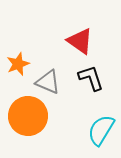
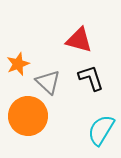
red triangle: moved 1 px left, 1 px up; rotated 20 degrees counterclockwise
gray triangle: rotated 20 degrees clockwise
